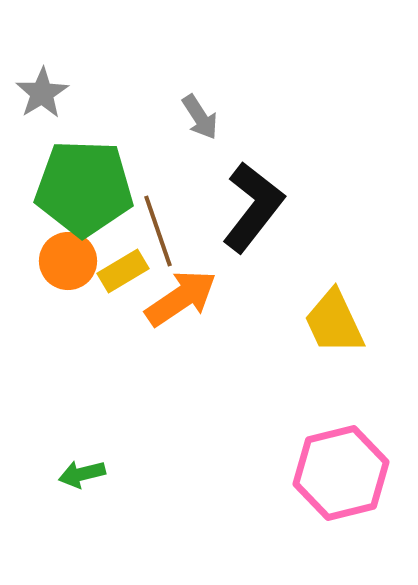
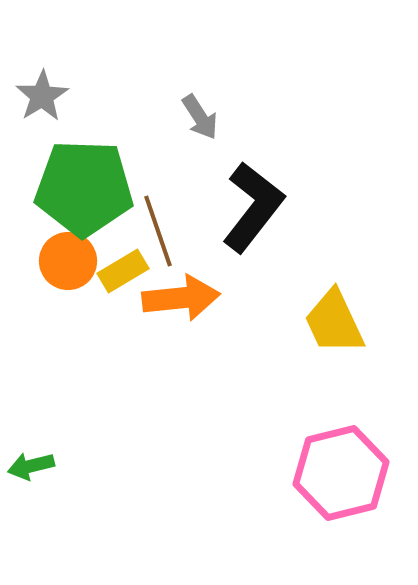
gray star: moved 3 px down
orange arrow: rotated 28 degrees clockwise
green arrow: moved 51 px left, 8 px up
